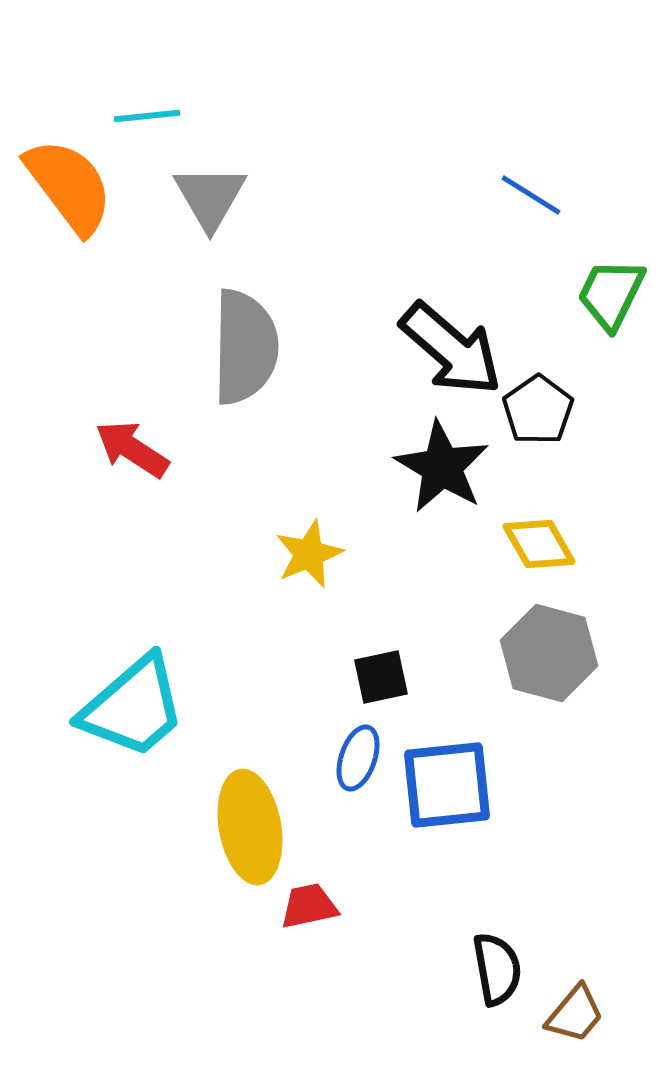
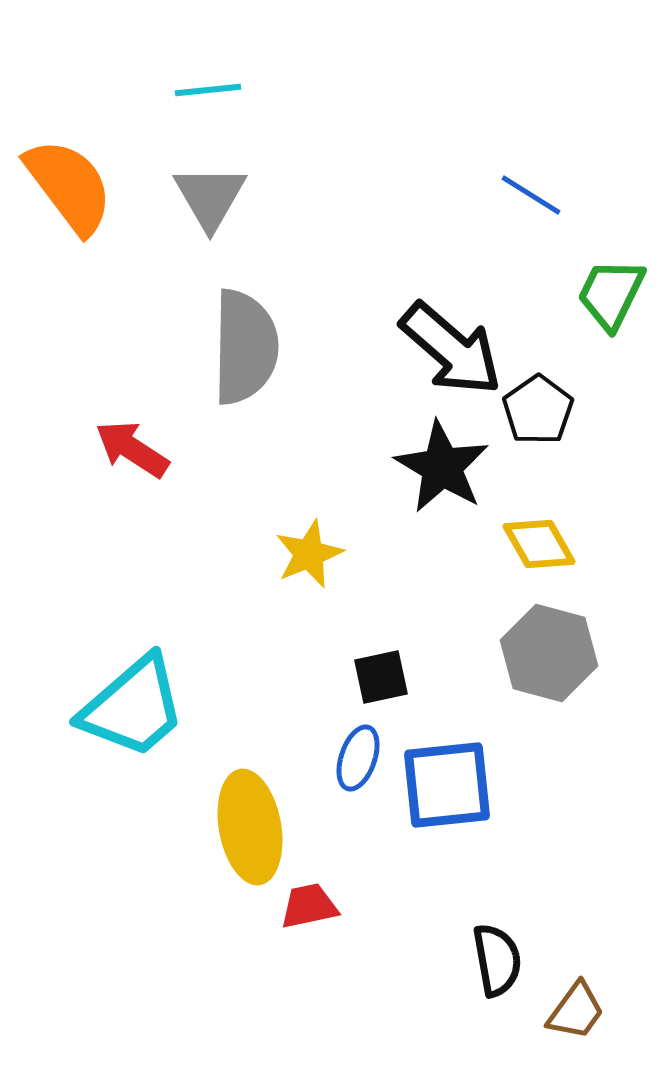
cyan line: moved 61 px right, 26 px up
black semicircle: moved 9 px up
brown trapezoid: moved 1 px right, 3 px up; rotated 4 degrees counterclockwise
